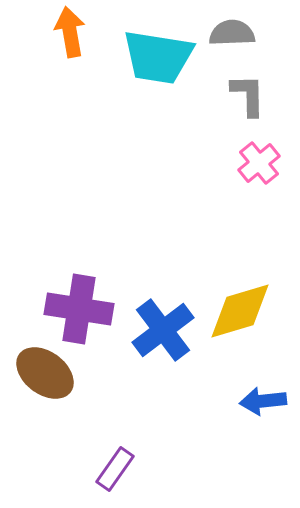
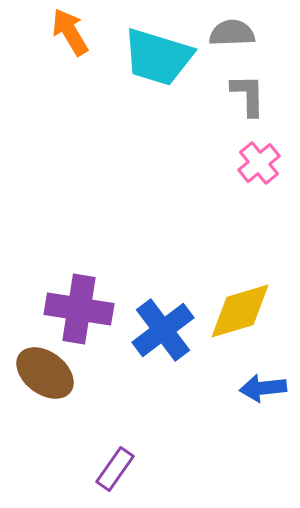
orange arrow: rotated 21 degrees counterclockwise
cyan trapezoid: rotated 8 degrees clockwise
blue arrow: moved 13 px up
